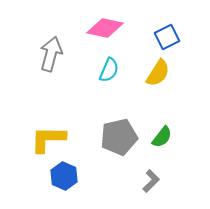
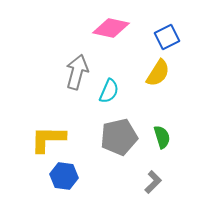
pink diamond: moved 6 px right
gray arrow: moved 26 px right, 18 px down
cyan semicircle: moved 21 px down
green semicircle: rotated 55 degrees counterclockwise
blue hexagon: rotated 16 degrees counterclockwise
gray L-shape: moved 2 px right, 1 px down
